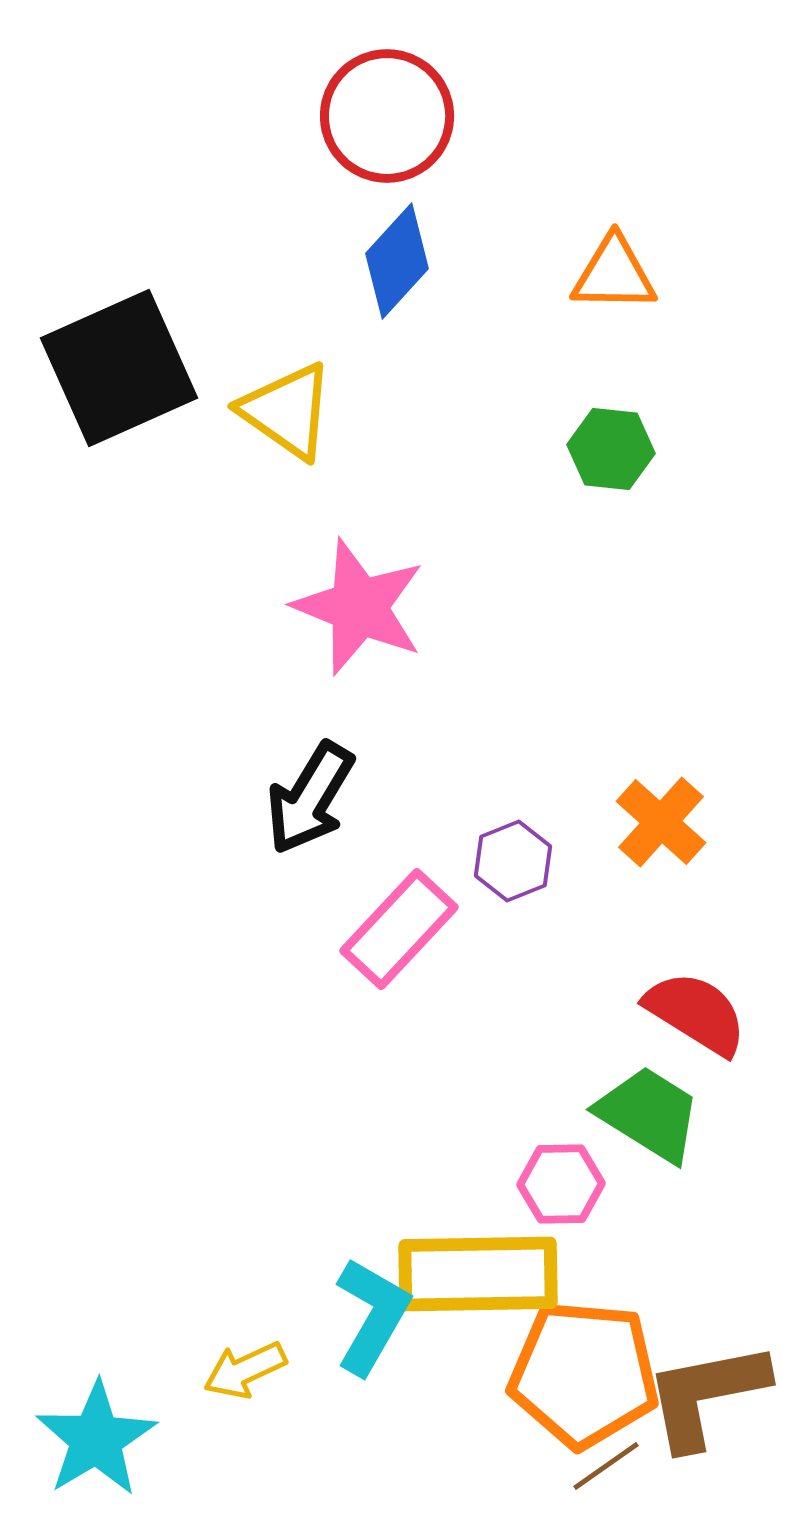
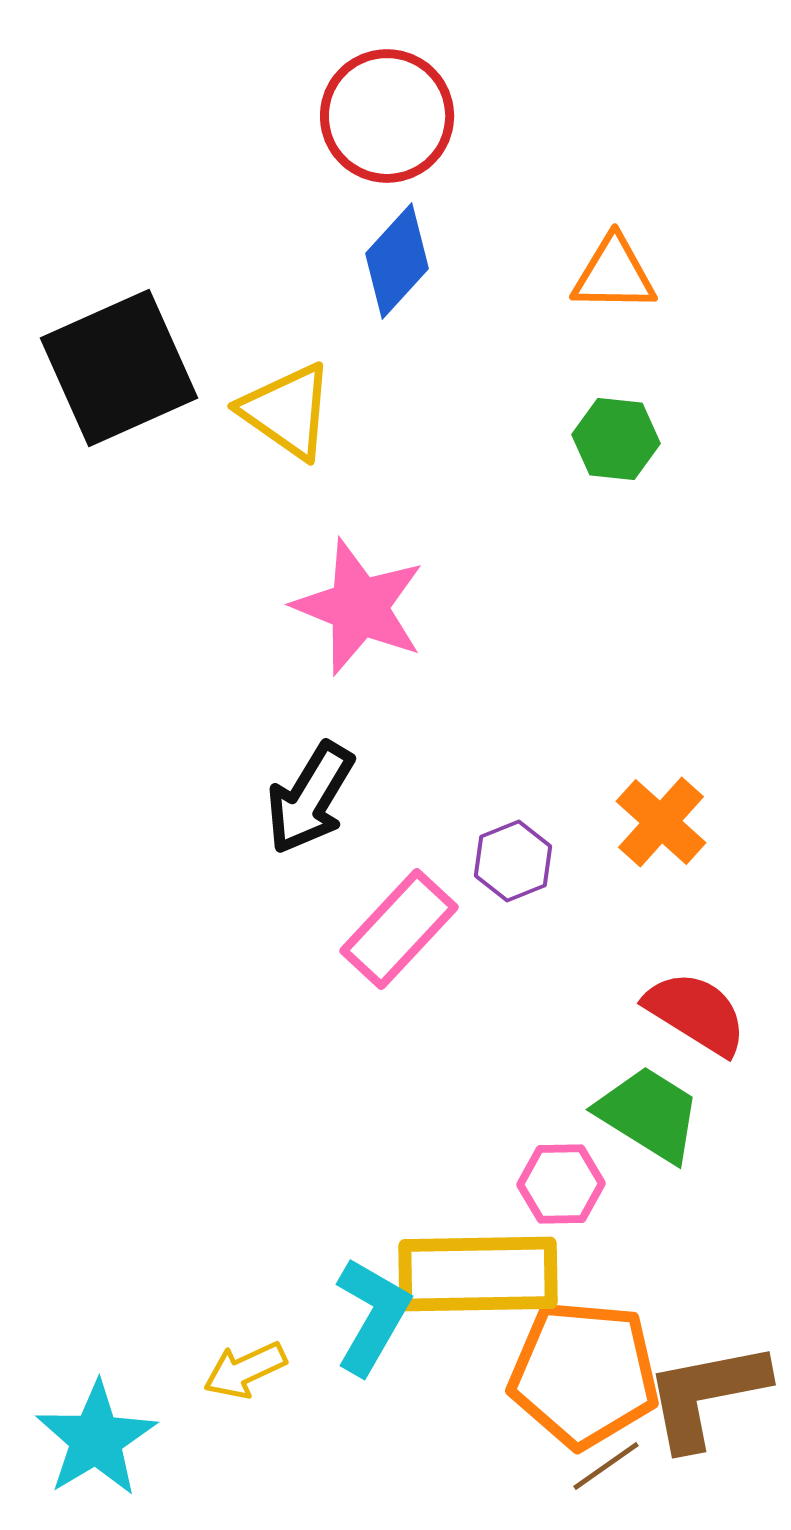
green hexagon: moved 5 px right, 10 px up
